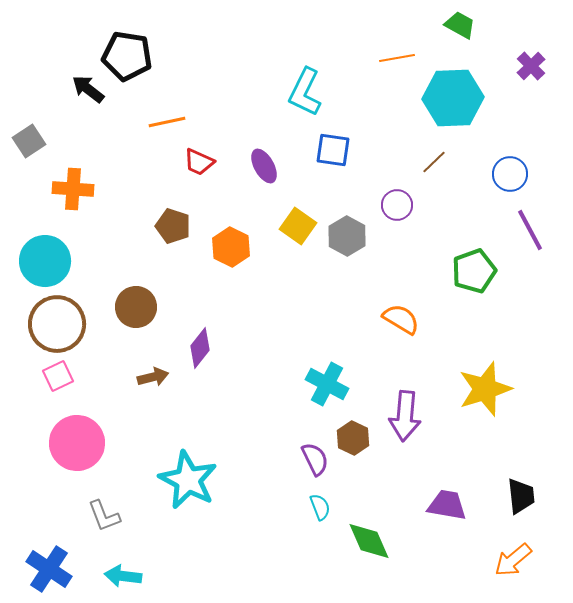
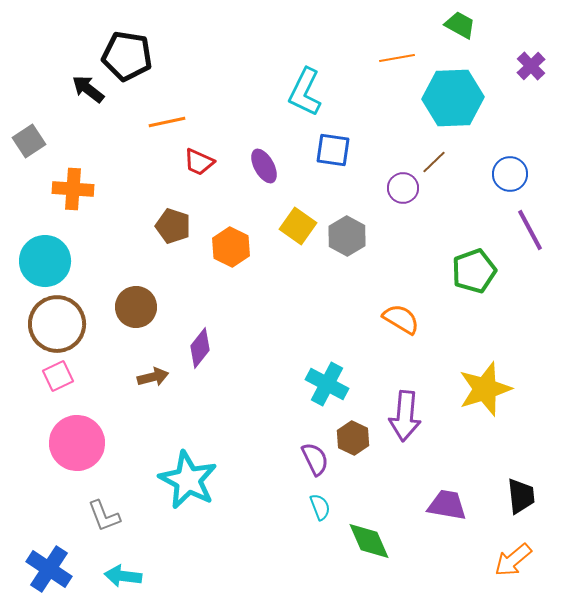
purple circle at (397, 205): moved 6 px right, 17 px up
